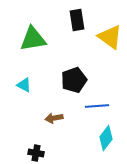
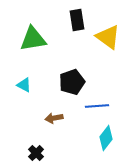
yellow triangle: moved 2 px left
black pentagon: moved 2 px left, 2 px down
black cross: rotated 35 degrees clockwise
